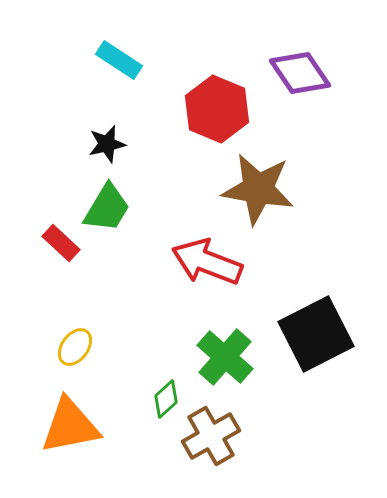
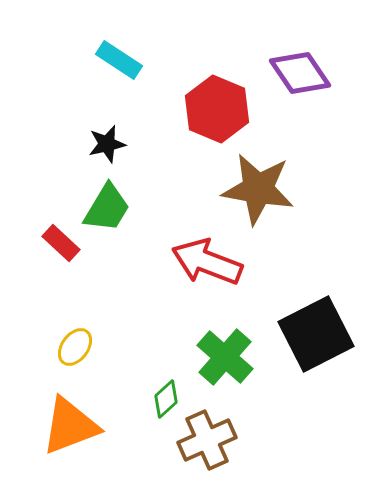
orange triangle: rotated 10 degrees counterclockwise
brown cross: moved 4 px left, 4 px down; rotated 6 degrees clockwise
